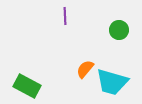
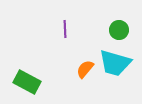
purple line: moved 13 px down
cyan trapezoid: moved 3 px right, 19 px up
green rectangle: moved 4 px up
